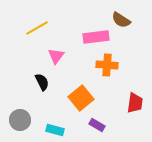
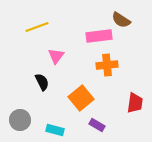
yellow line: moved 1 px up; rotated 10 degrees clockwise
pink rectangle: moved 3 px right, 1 px up
orange cross: rotated 10 degrees counterclockwise
